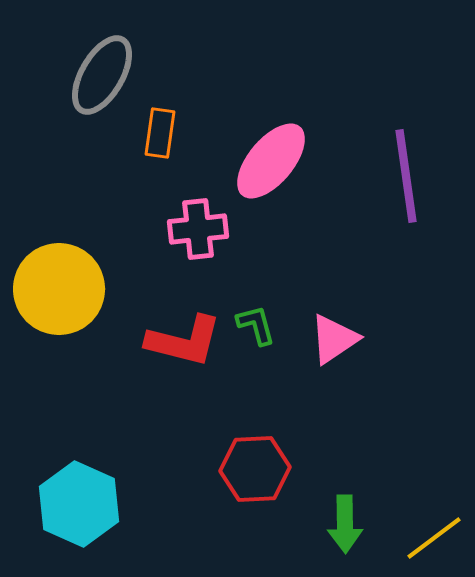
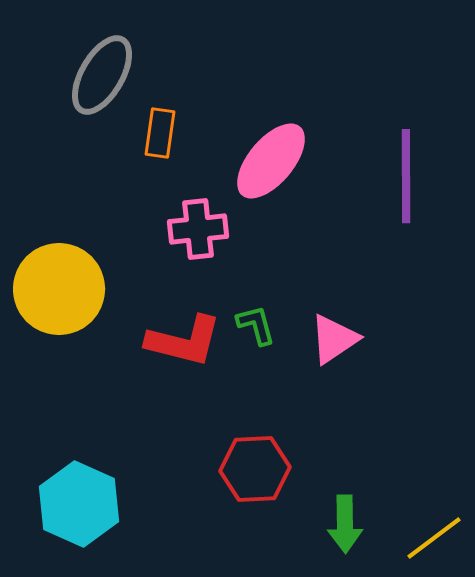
purple line: rotated 8 degrees clockwise
